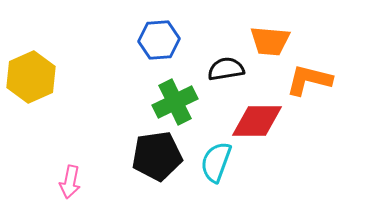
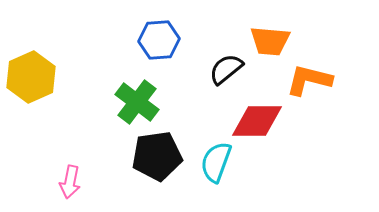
black semicircle: rotated 30 degrees counterclockwise
green cross: moved 38 px left; rotated 27 degrees counterclockwise
